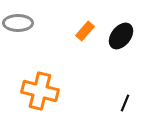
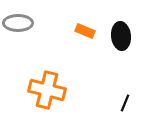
orange rectangle: rotated 72 degrees clockwise
black ellipse: rotated 44 degrees counterclockwise
orange cross: moved 7 px right, 1 px up
